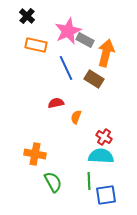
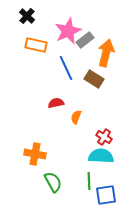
gray rectangle: rotated 66 degrees counterclockwise
